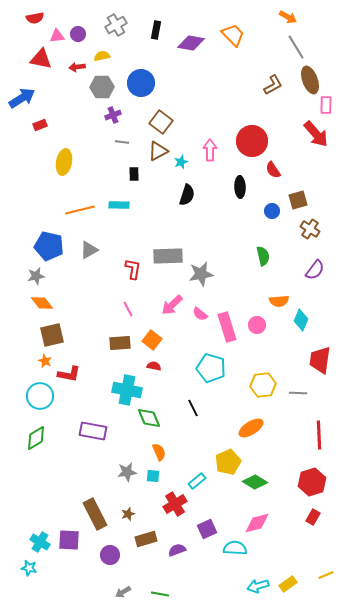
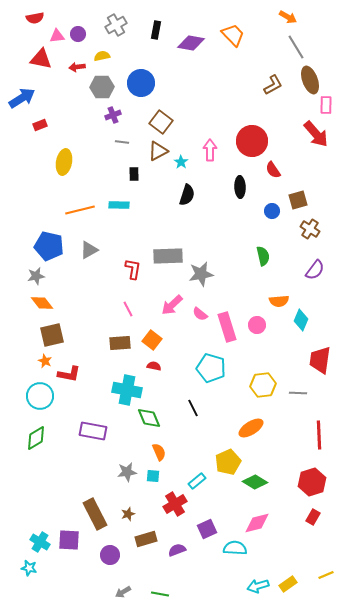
cyan star at (181, 162): rotated 16 degrees counterclockwise
